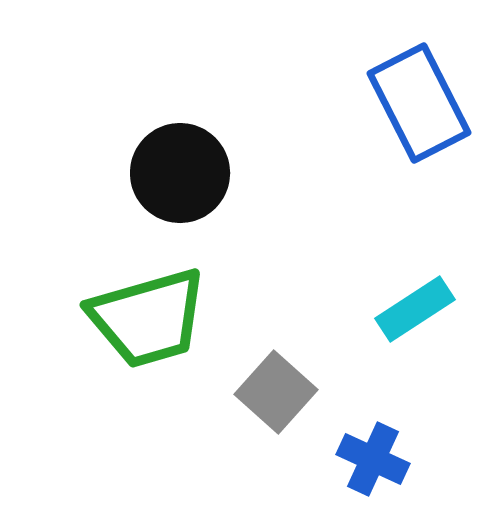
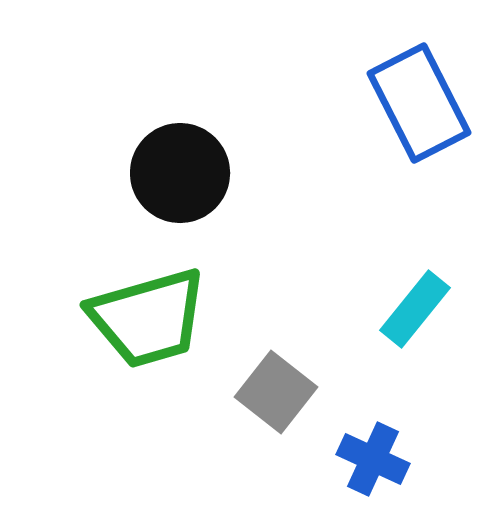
cyan rectangle: rotated 18 degrees counterclockwise
gray square: rotated 4 degrees counterclockwise
